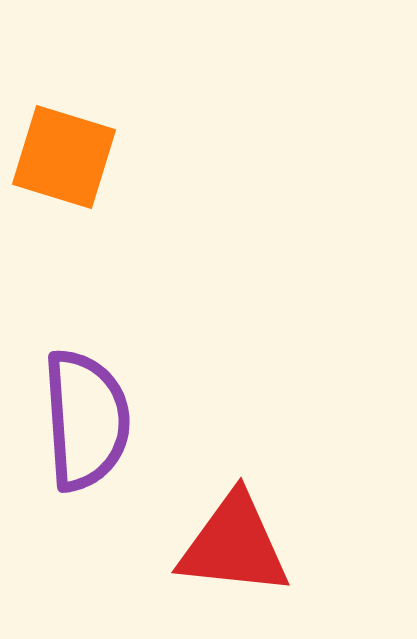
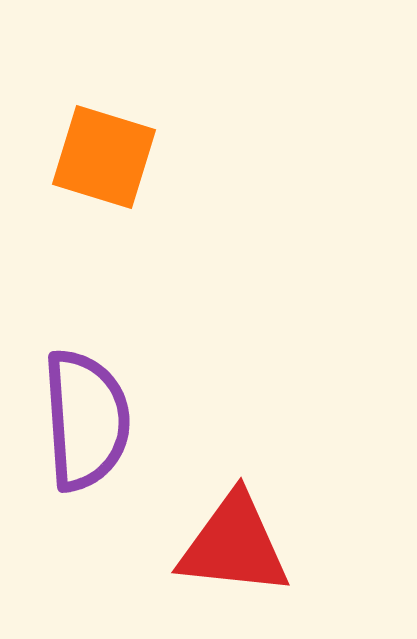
orange square: moved 40 px right
